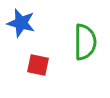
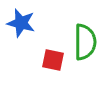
red square: moved 15 px right, 5 px up
